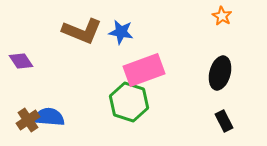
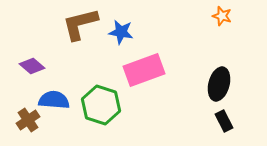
orange star: rotated 12 degrees counterclockwise
brown L-shape: moved 2 px left, 7 px up; rotated 144 degrees clockwise
purple diamond: moved 11 px right, 5 px down; rotated 15 degrees counterclockwise
black ellipse: moved 1 px left, 11 px down
green hexagon: moved 28 px left, 3 px down
blue semicircle: moved 5 px right, 17 px up
